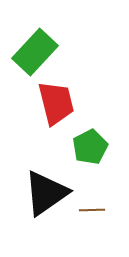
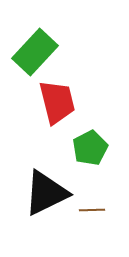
red trapezoid: moved 1 px right, 1 px up
green pentagon: moved 1 px down
black triangle: rotated 9 degrees clockwise
